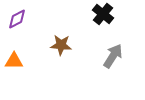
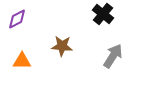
brown star: moved 1 px right, 1 px down
orange triangle: moved 8 px right
